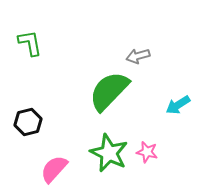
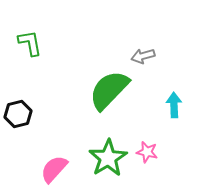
gray arrow: moved 5 px right
green semicircle: moved 1 px up
cyan arrow: moved 4 px left; rotated 120 degrees clockwise
black hexagon: moved 10 px left, 8 px up
green star: moved 1 px left, 5 px down; rotated 15 degrees clockwise
